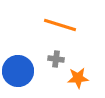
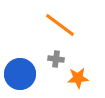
orange line: rotated 20 degrees clockwise
blue circle: moved 2 px right, 3 px down
